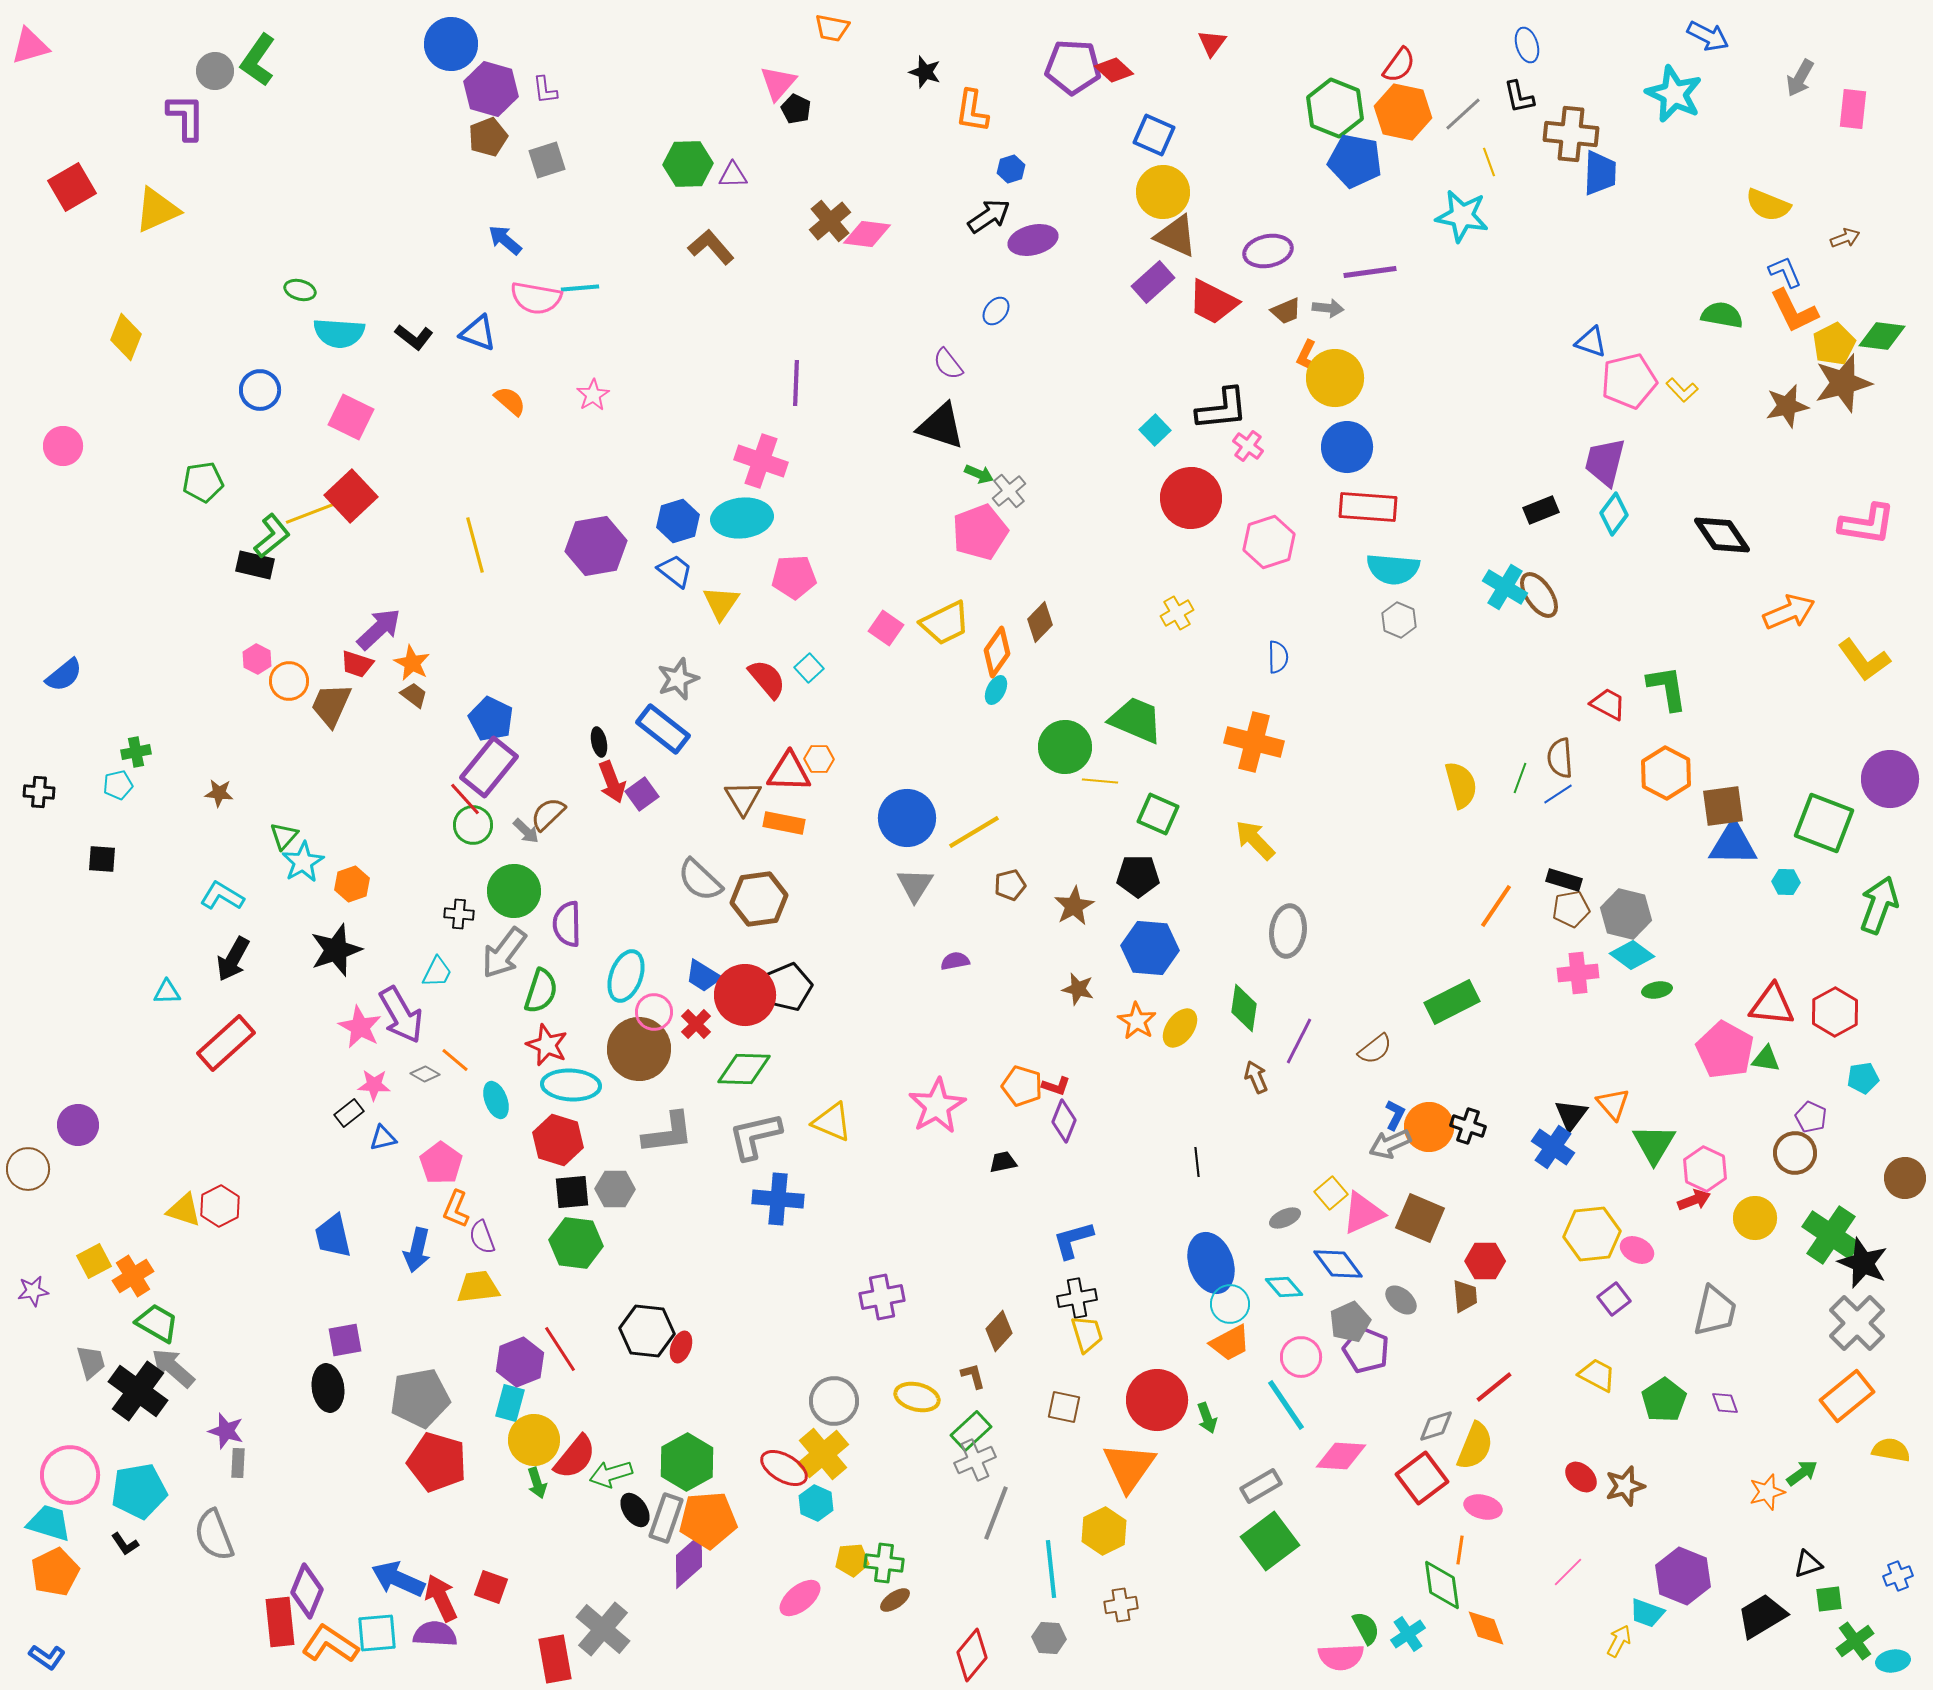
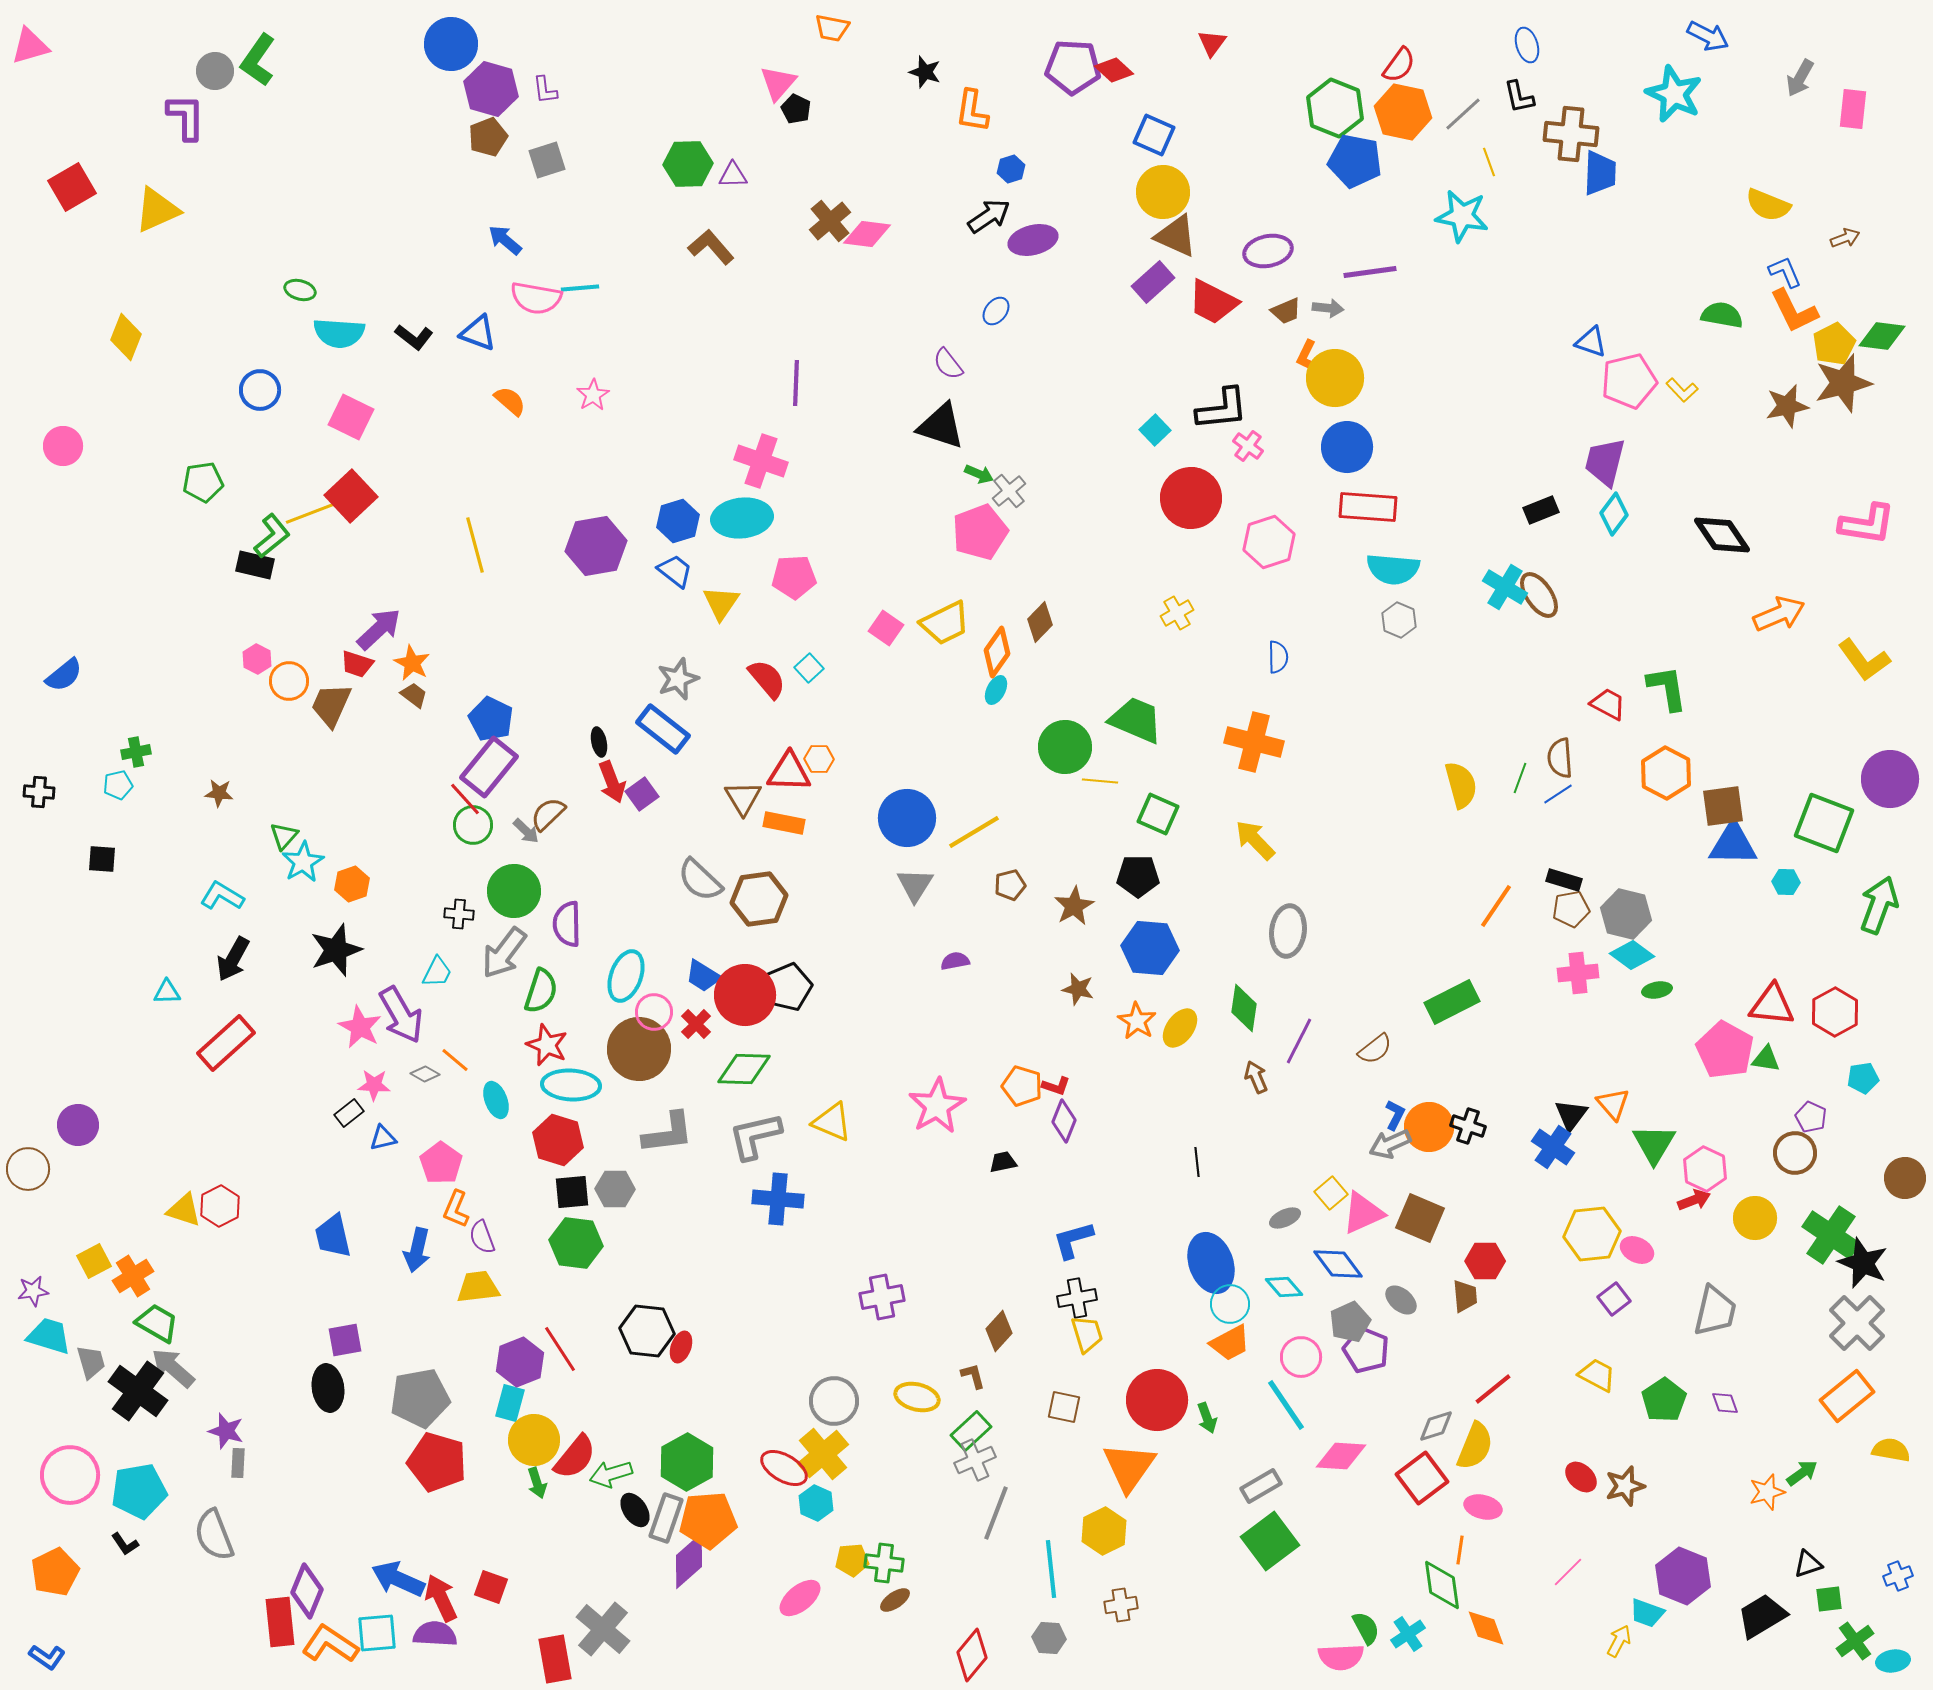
orange arrow at (1789, 612): moved 10 px left, 2 px down
red line at (1494, 1387): moved 1 px left, 2 px down
cyan trapezoid at (49, 1523): moved 187 px up
